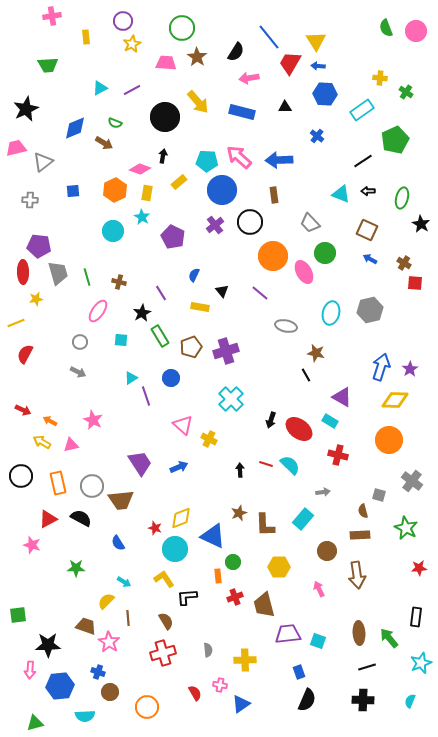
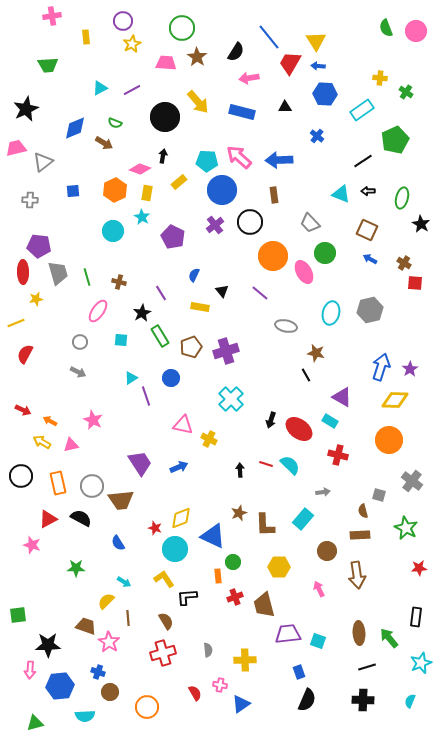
pink triangle at (183, 425): rotated 30 degrees counterclockwise
